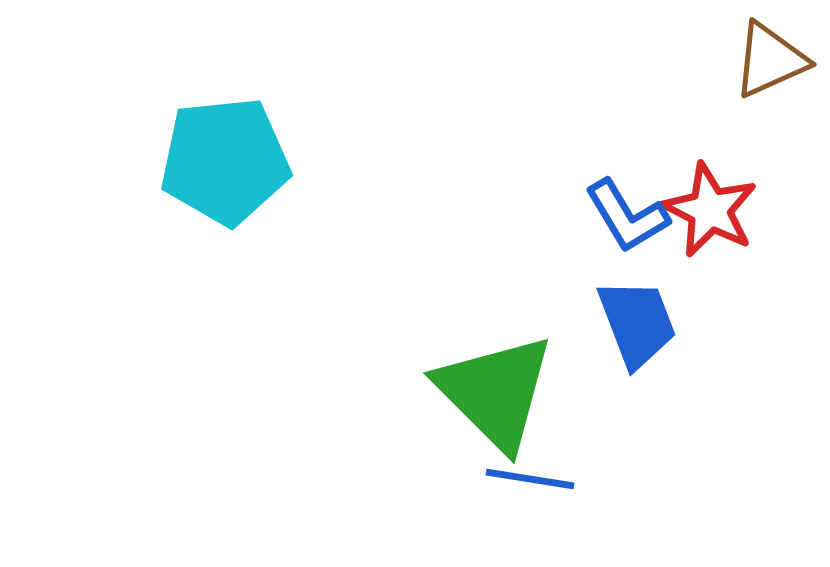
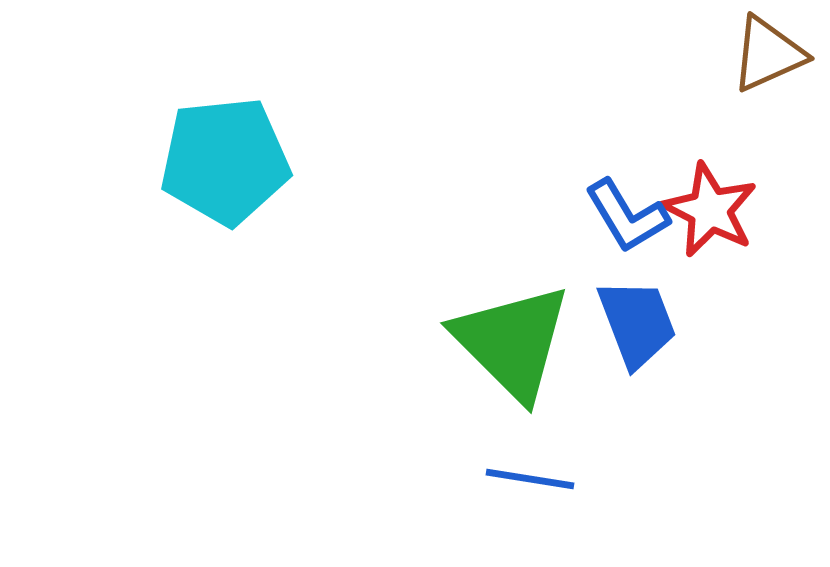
brown triangle: moved 2 px left, 6 px up
green triangle: moved 17 px right, 50 px up
